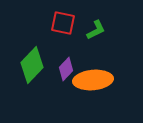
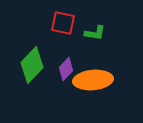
green L-shape: moved 1 px left, 3 px down; rotated 35 degrees clockwise
